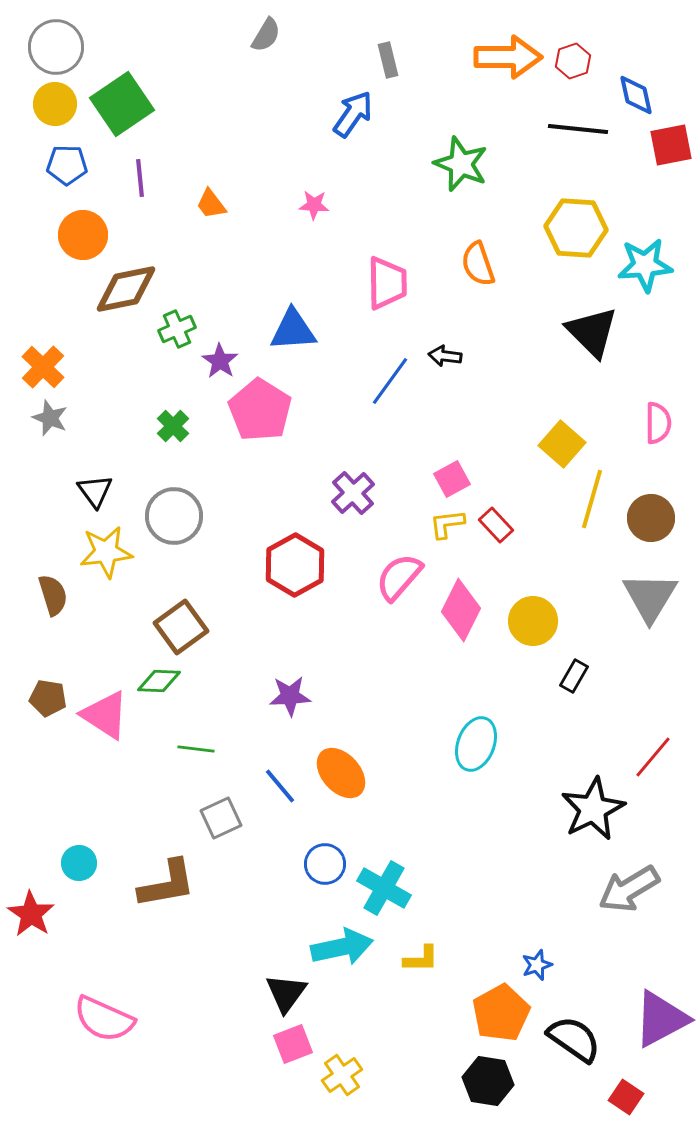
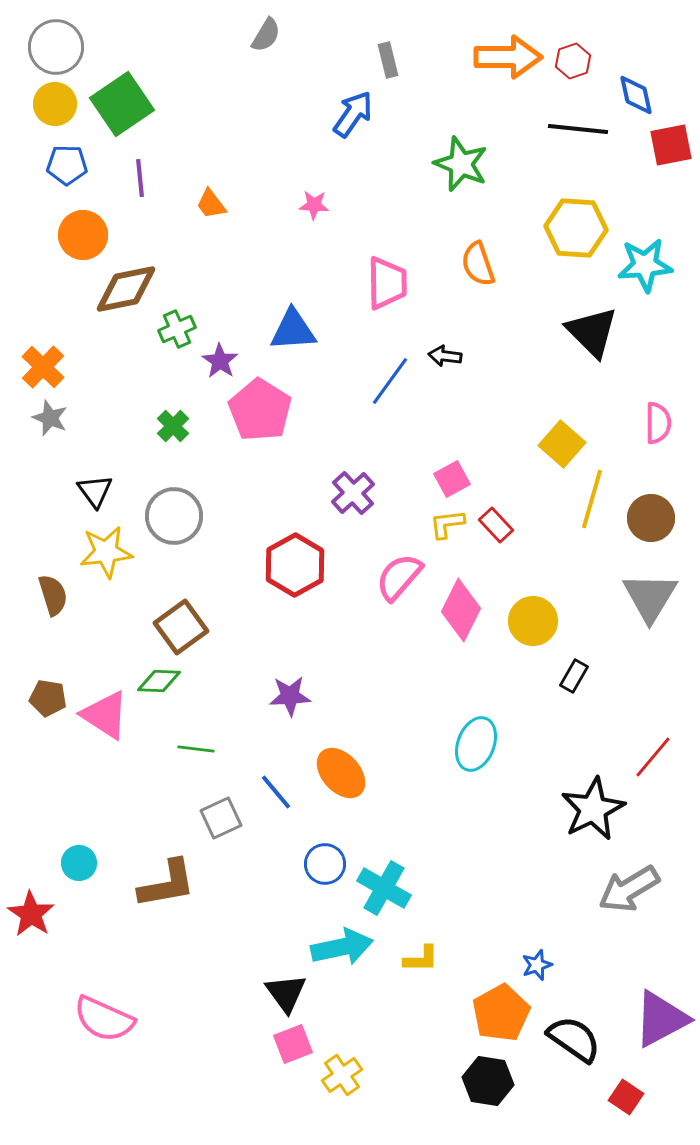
blue line at (280, 786): moved 4 px left, 6 px down
black triangle at (286, 993): rotated 12 degrees counterclockwise
